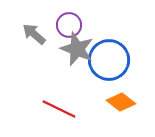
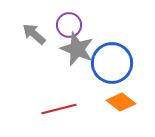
blue circle: moved 3 px right, 3 px down
red line: rotated 40 degrees counterclockwise
